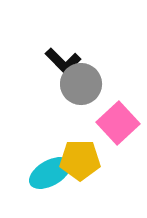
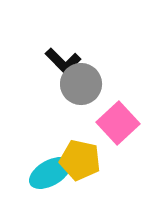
yellow pentagon: rotated 12 degrees clockwise
